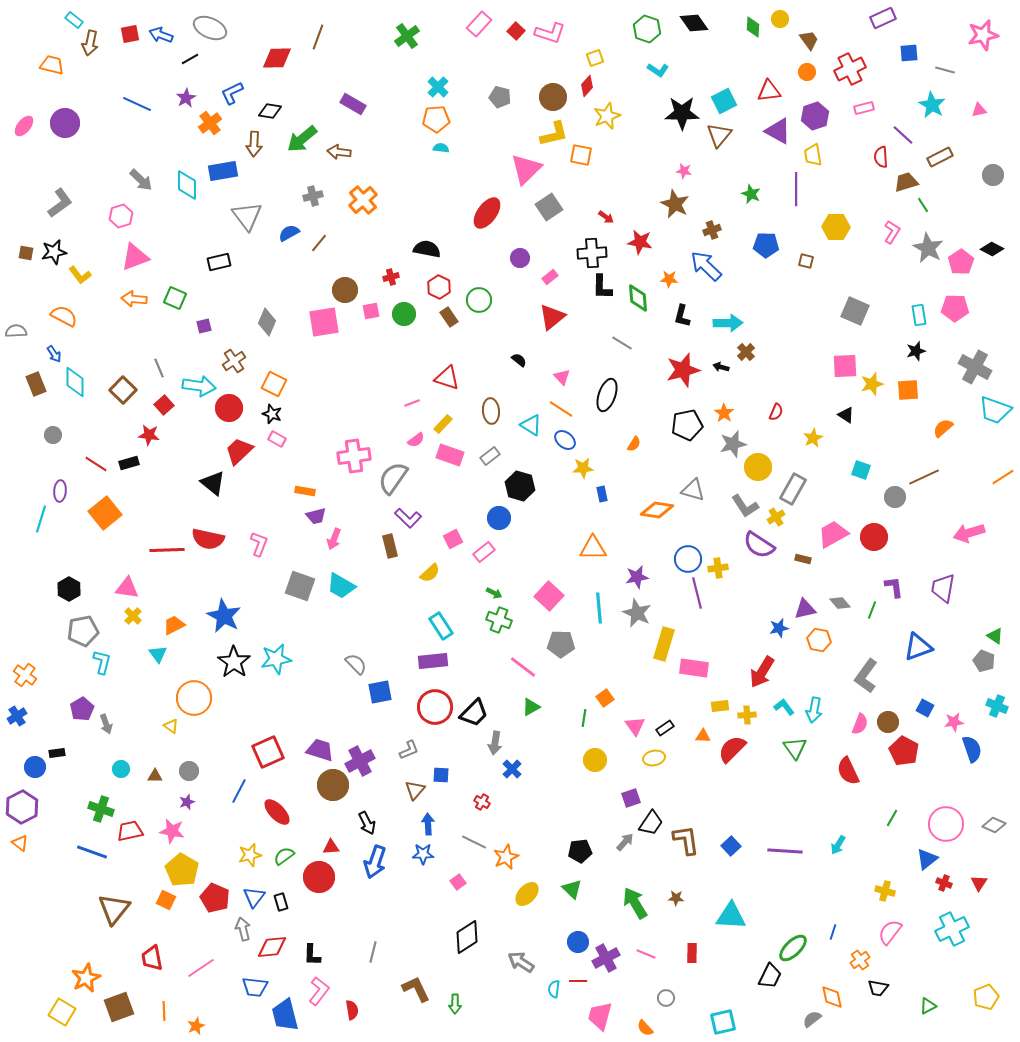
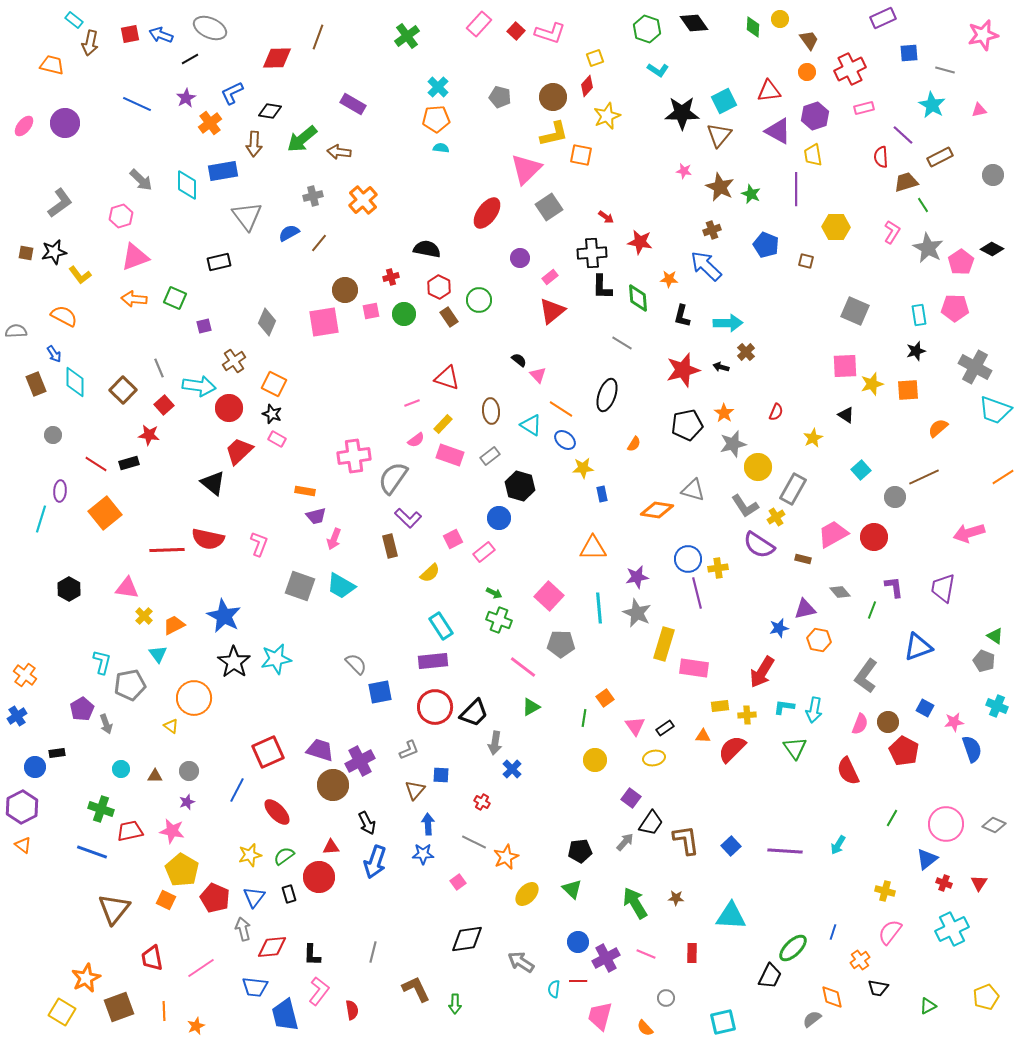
brown star at (675, 204): moved 45 px right, 17 px up
blue pentagon at (766, 245): rotated 20 degrees clockwise
red triangle at (552, 317): moved 6 px up
pink triangle at (562, 377): moved 24 px left, 2 px up
orange semicircle at (943, 428): moved 5 px left
cyan square at (861, 470): rotated 30 degrees clockwise
gray diamond at (840, 603): moved 11 px up
yellow cross at (133, 616): moved 11 px right
gray pentagon at (83, 631): moved 47 px right, 54 px down
cyan L-shape at (784, 707): rotated 45 degrees counterclockwise
blue line at (239, 791): moved 2 px left, 1 px up
purple square at (631, 798): rotated 36 degrees counterclockwise
orange triangle at (20, 843): moved 3 px right, 2 px down
black rectangle at (281, 902): moved 8 px right, 8 px up
black diamond at (467, 937): moved 2 px down; rotated 24 degrees clockwise
